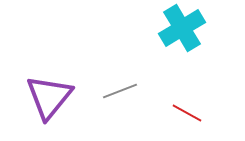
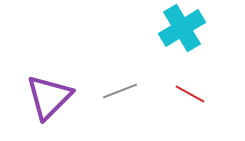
purple triangle: rotated 6 degrees clockwise
red line: moved 3 px right, 19 px up
